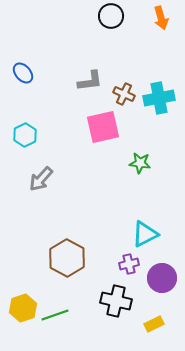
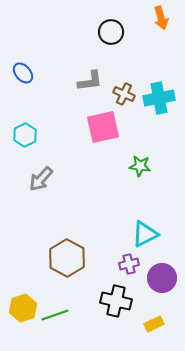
black circle: moved 16 px down
green star: moved 3 px down
